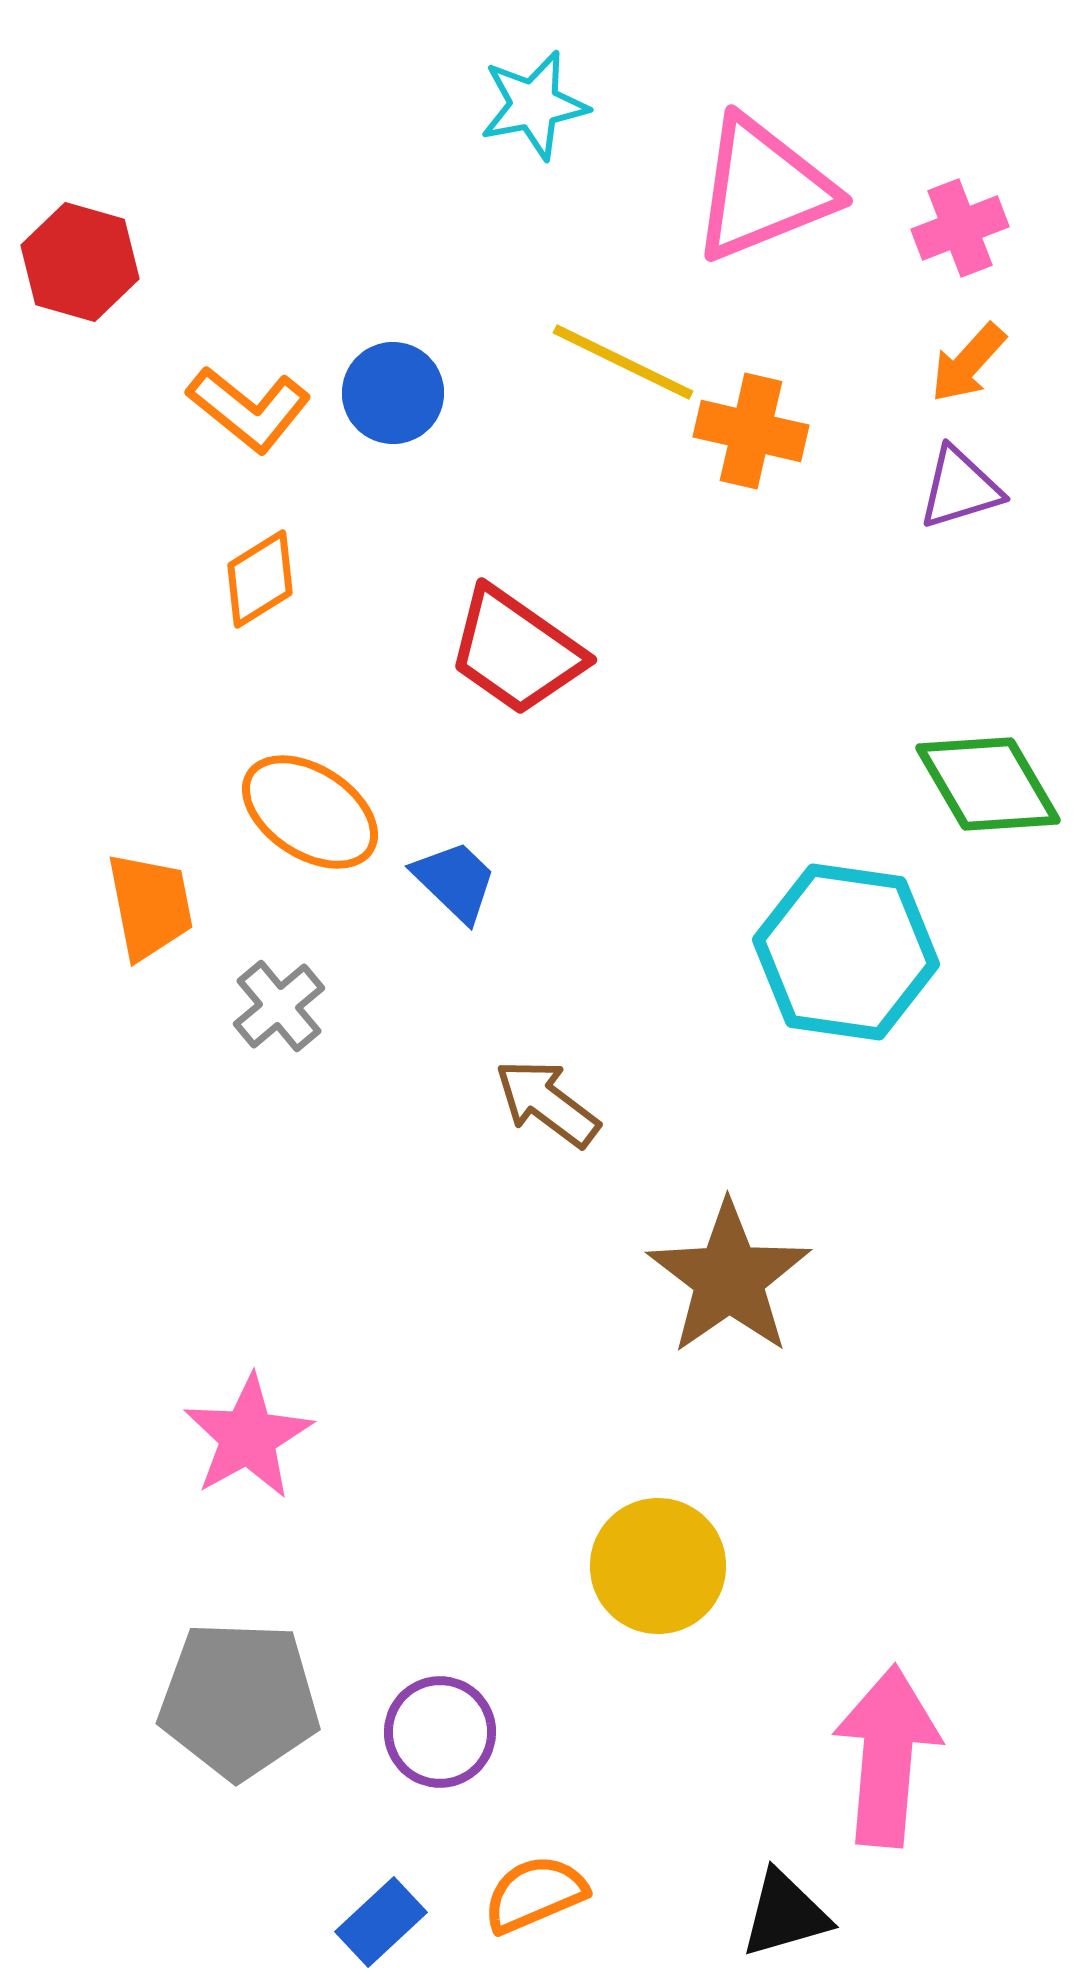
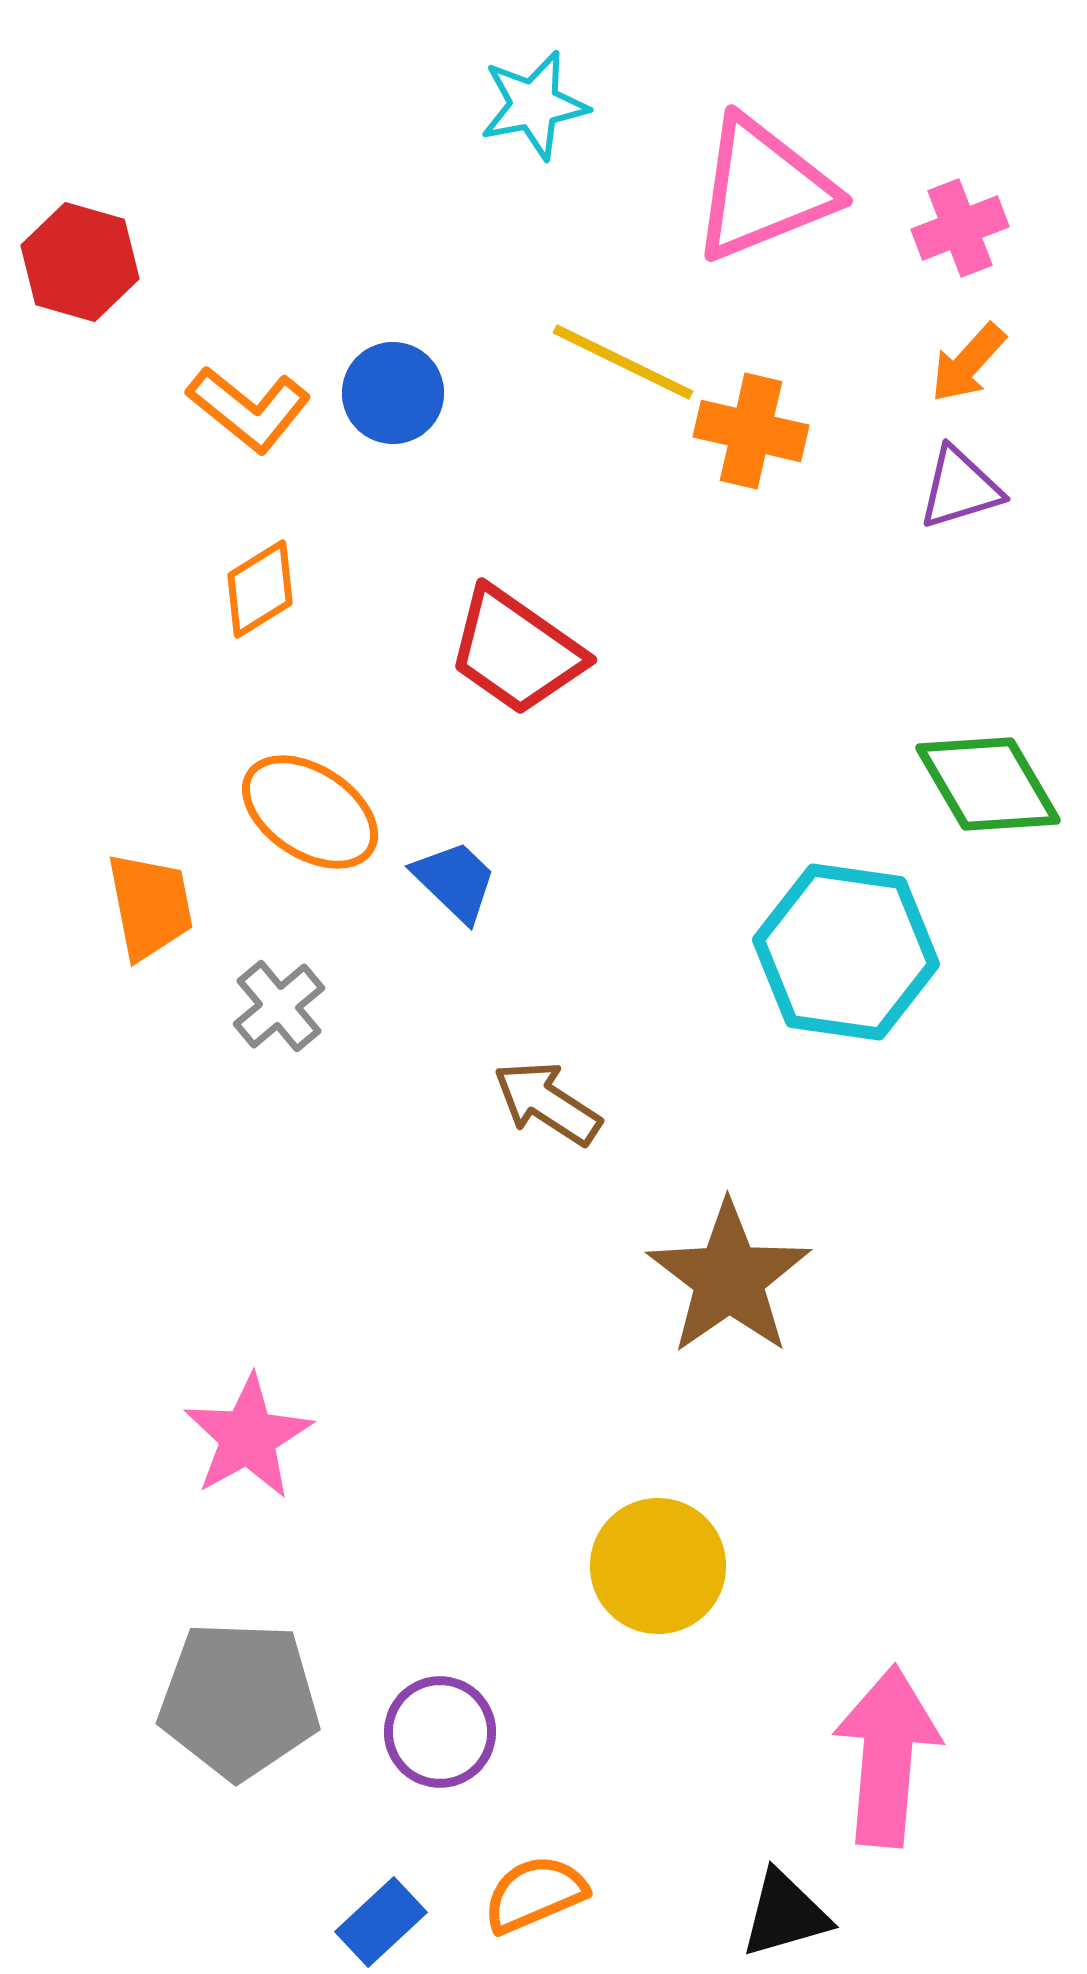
orange diamond: moved 10 px down
brown arrow: rotated 4 degrees counterclockwise
